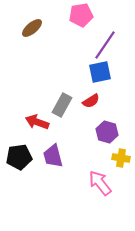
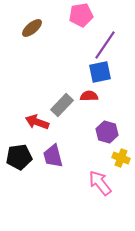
red semicircle: moved 2 px left, 5 px up; rotated 150 degrees counterclockwise
gray rectangle: rotated 15 degrees clockwise
yellow cross: rotated 12 degrees clockwise
